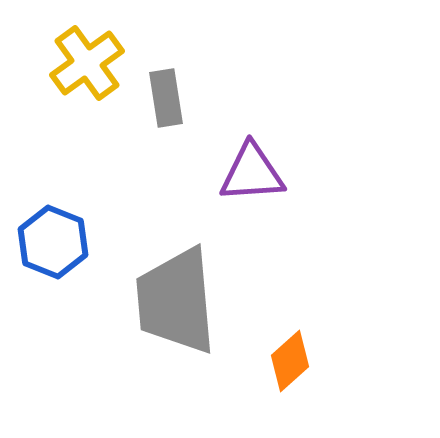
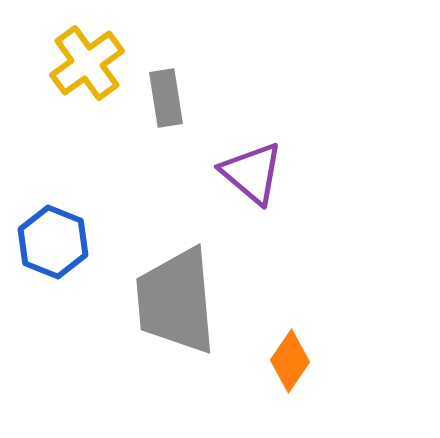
purple triangle: rotated 44 degrees clockwise
orange diamond: rotated 14 degrees counterclockwise
